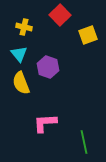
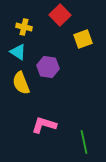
yellow square: moved 5 px left, 4 px down
cyan triangle: moved 1 px left, 2 px up; rotated 18 degrees counterclockwise
purple hexagon: rotated 10 degrees counterclockwise
pink L-shape: moved 1 px left, 2 px down; rotated 20 degrees clockwise
